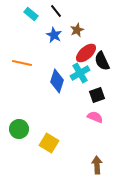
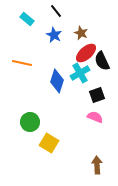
cyan rectangle: moved 4 px left, 5 px down
brown star: moved 4 px right, 3 px down; rotated 24 degrees counterclockwise
green circle: moved 11 px right, 7 px up
